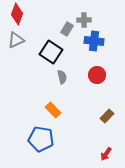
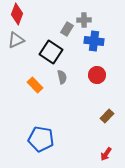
orange rectangle: moved 18 px left, 25 px up
